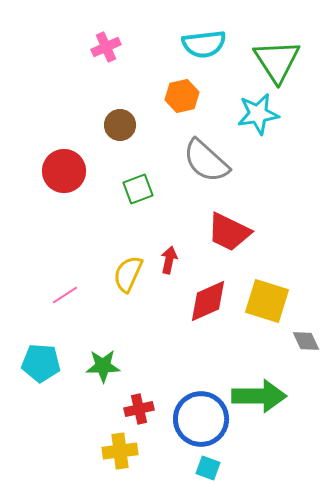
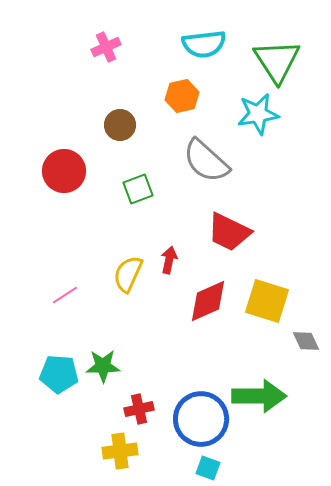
cyan pentagon: moved 18 px right, 11 px down
